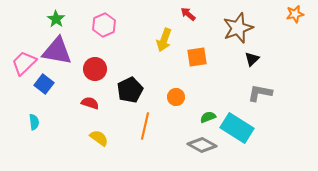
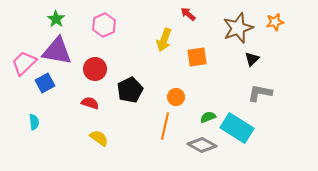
orange star: moved 20 px left, 8 px down
blue square: moved 1 px right, 1 px up; rotated 24 degrees clockwise
orange line: moved 20 px right
